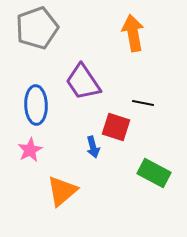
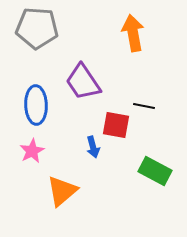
gray pentagon: rotated 24 degrees clockwise
black line: moved 1 px right, 3 px down
red square: moved 2 px up; rotated 8 degrees counterclockwise
pink star: moved 2 px right, 1 px down
green rectangle: moved 1 px right, 2 px up
